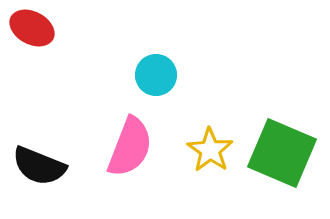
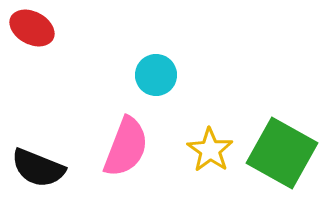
pink semicircle: moved 4 px left
green square: rotated 6 degrees clockwise
black semicircle: moved 1 px left, 2 px down
